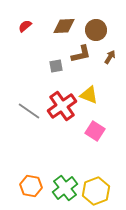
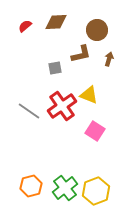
brown diamond: moved 8 px left, 4 px up
brown circle: moved 1 px right
brown arrow: moved 1 px left, 2 px down; rotated 16 degrees counterclockwise
gray square: moved 1 px left, 2 px down
orange hexagon: rotated 25 degrees counterclockwise
